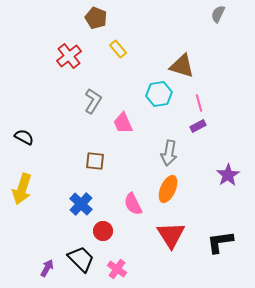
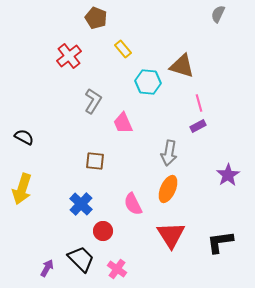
yellow rectangle: moved 5 px right
cyan hexagon: moved 11 px left, 12 px up; rotated 15 degrees clockwise
